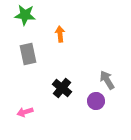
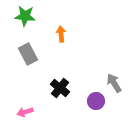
green star: moved 1 px down
orange arrow: moved 1 px right
gray rectangle: rotated 15 degrees counterclockwise
gray arrow: moved 7 px right, 3 px down
black cross: moved 2 px left
